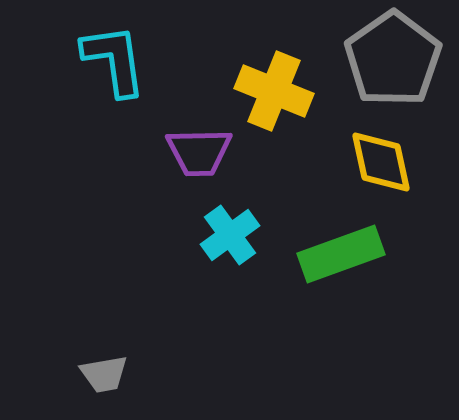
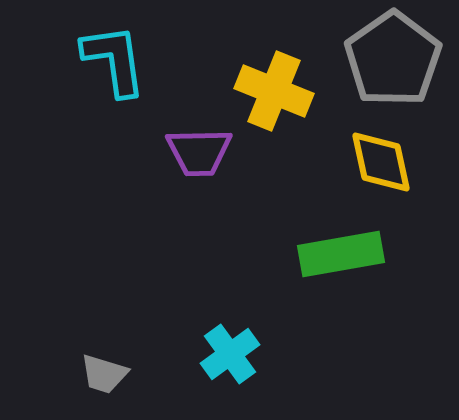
cyan cross: moved 119 px down
green rectangle: rotated 10 degrees clockwise
gray trapezoid: rotated 27 degrees clockwise
